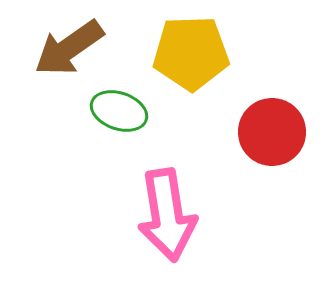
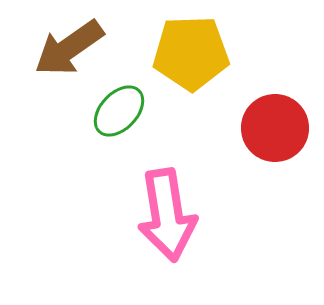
green ellipse: rotated 66 degrees counterclockwise
red circle: moved 3 px right, 4 px up
